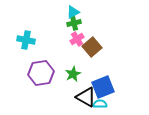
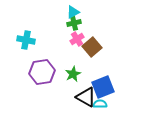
purple hexagon: moved 1 px right, 1 px up
